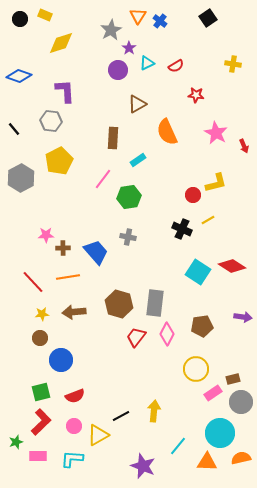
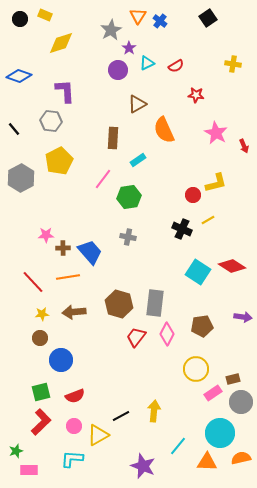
orange semicircle at (167, 132): moved 3 px left, 2 px up
blue trapezoid at (96, 252): moved 6 px left
green star at (16, 442): moved 9 px down
pink rectangle at (38, 456): moved 9 px left, 14 px down
